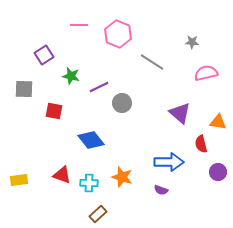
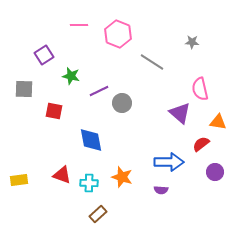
pink semicircle: moved 6 px left, 16 px down; rotated 90 degrees counterclockwise
purple line: moved 4 px down
blue diamond: rotated 28 degrees clockwise
red semicircle: rotated 66 degrees clockwise
purple circle: moved 3 px left
purple semicircle: rotated 16 degrees counterclockwise
